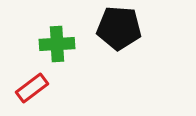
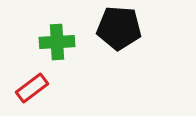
green cross: moved 2 px up
